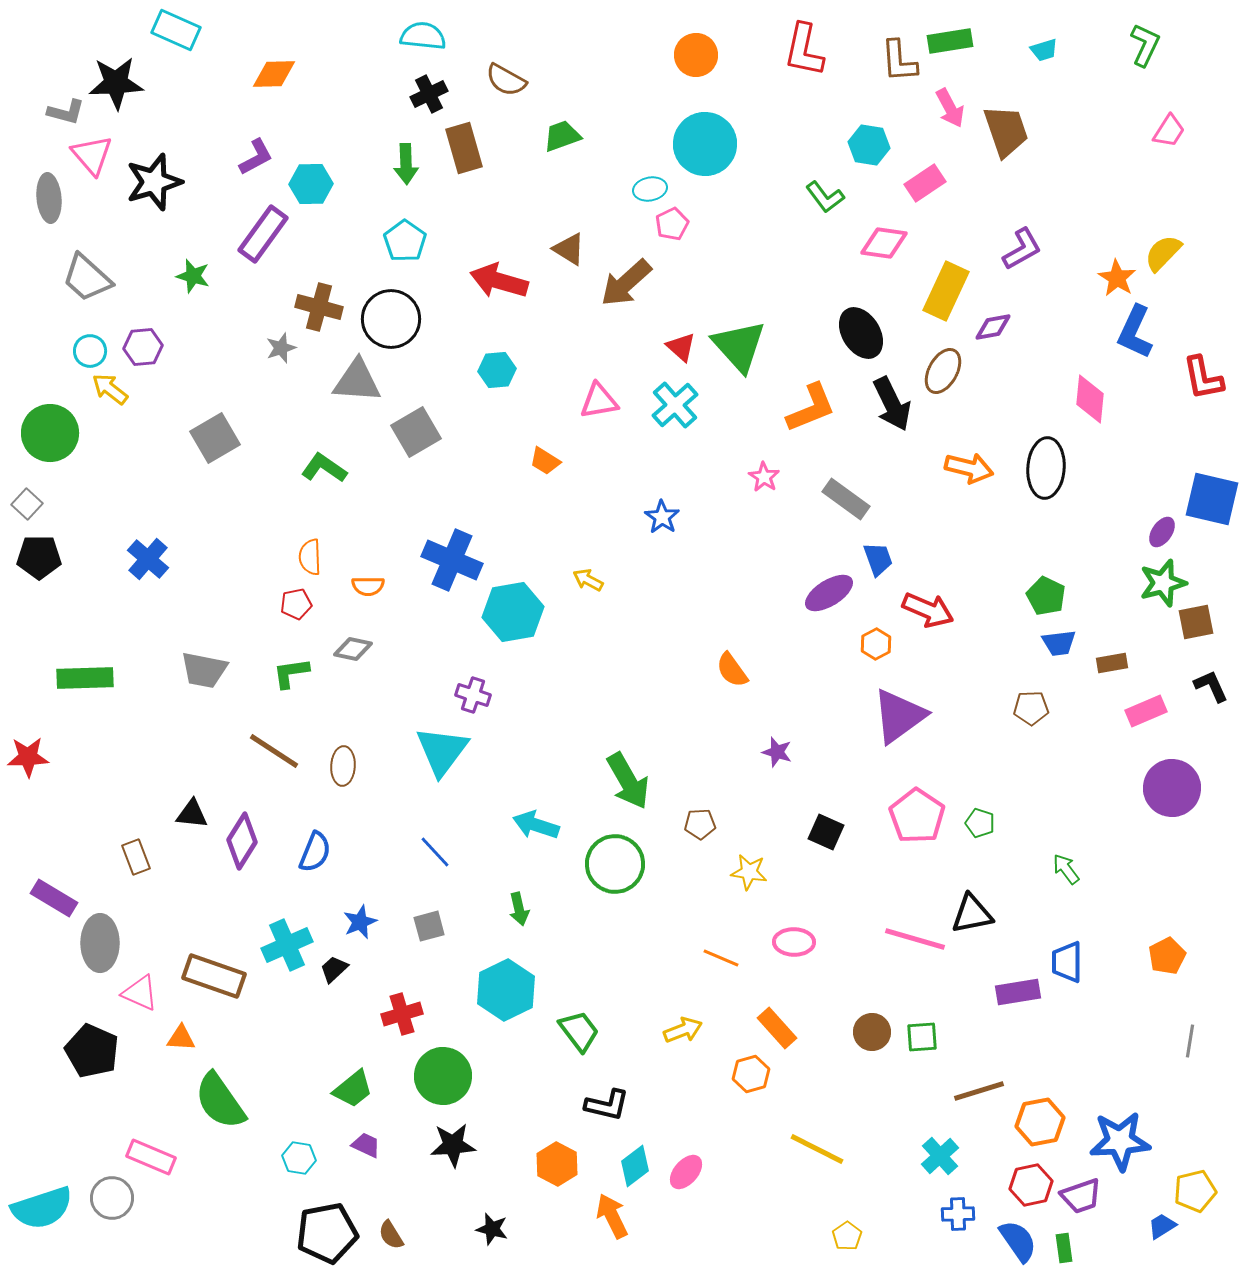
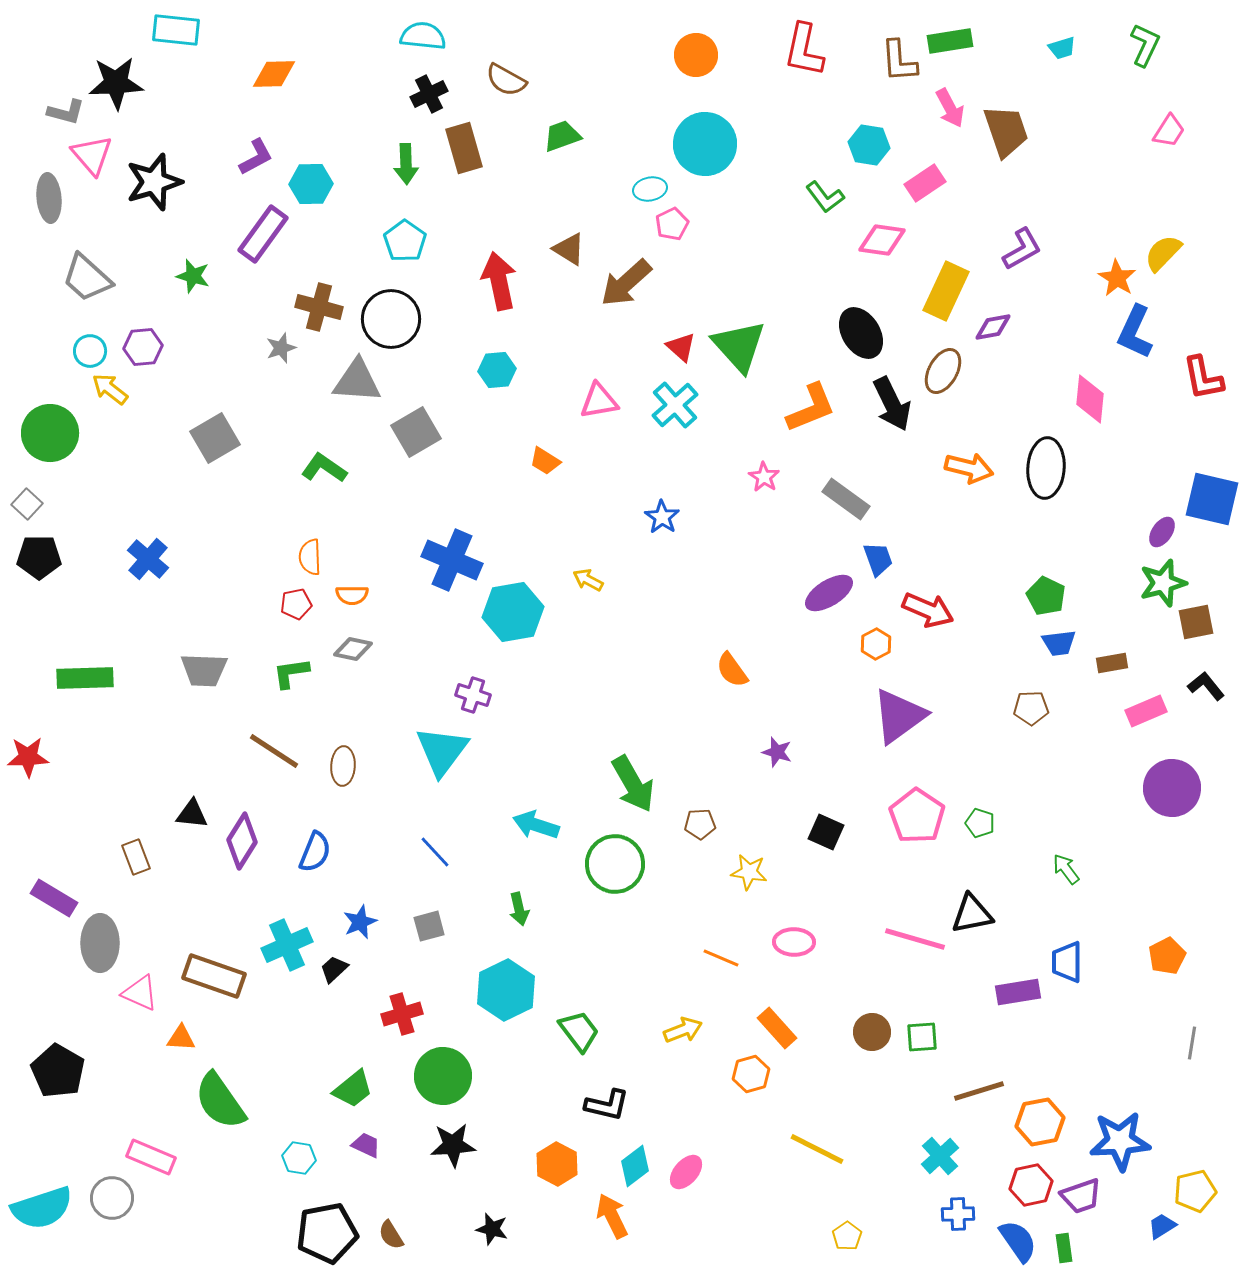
cyan rectangle at (176, 30): rotated 18 degrees counterclockwise
cyan trapezoid at (1044, 50): moved 18 px right, 2 px up
pink diamond at (884, 243): moved 2 px left, 3 px up
red arrow at (499, 281): rotated 62 degrees clockwise
orange semicircle at (368, 586): moved 16 px left, 9 px down
gray trapezoid at (204, 670): rotated 9 degrees counterclockwise
black L-shape at (1211, 686): moved 5 px left; rotated 15 degrees counterclockwise
green arrow at (628, 781): moved 5 px right, 3 px down
gray line at (1190, 1041): moved 2 px right, 2 px down
black pentagon at (92, 1051): moved 34 px left, 20 px down; rotated 6 degrees clockwise
